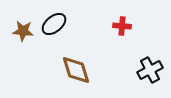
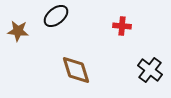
black ellipse: moved 2 px right, 8 px up
brown star: moved 5 px left
black cross: rotated 25 degrees counterclockwise
